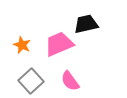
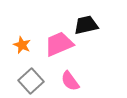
black trapezoid: moved 1 px down
